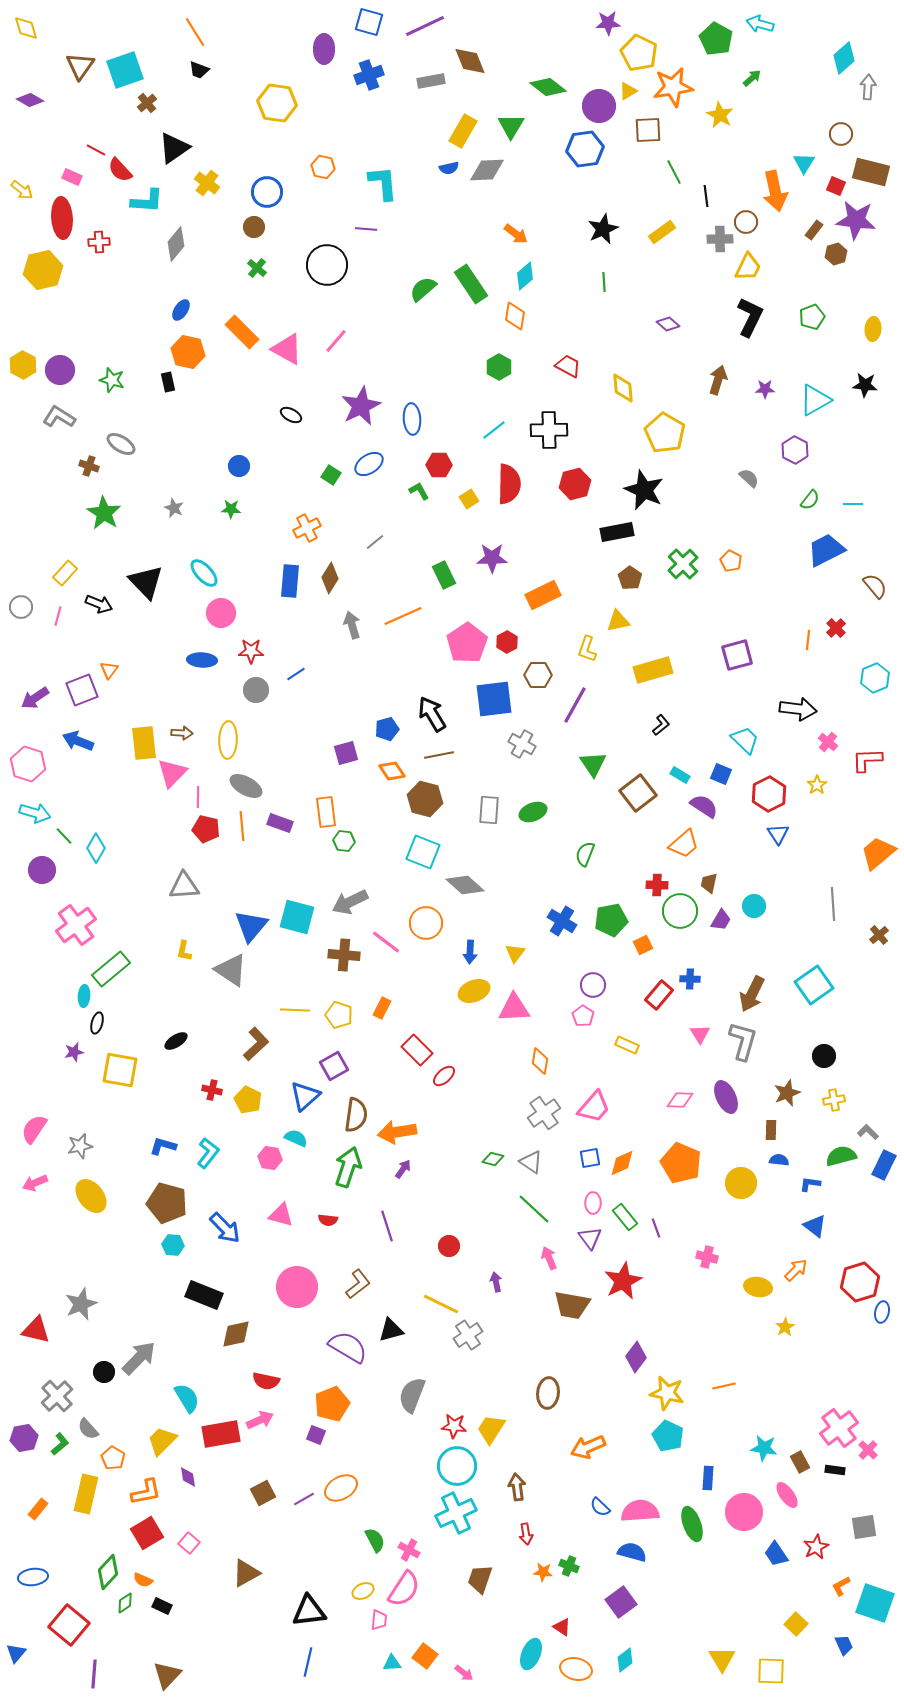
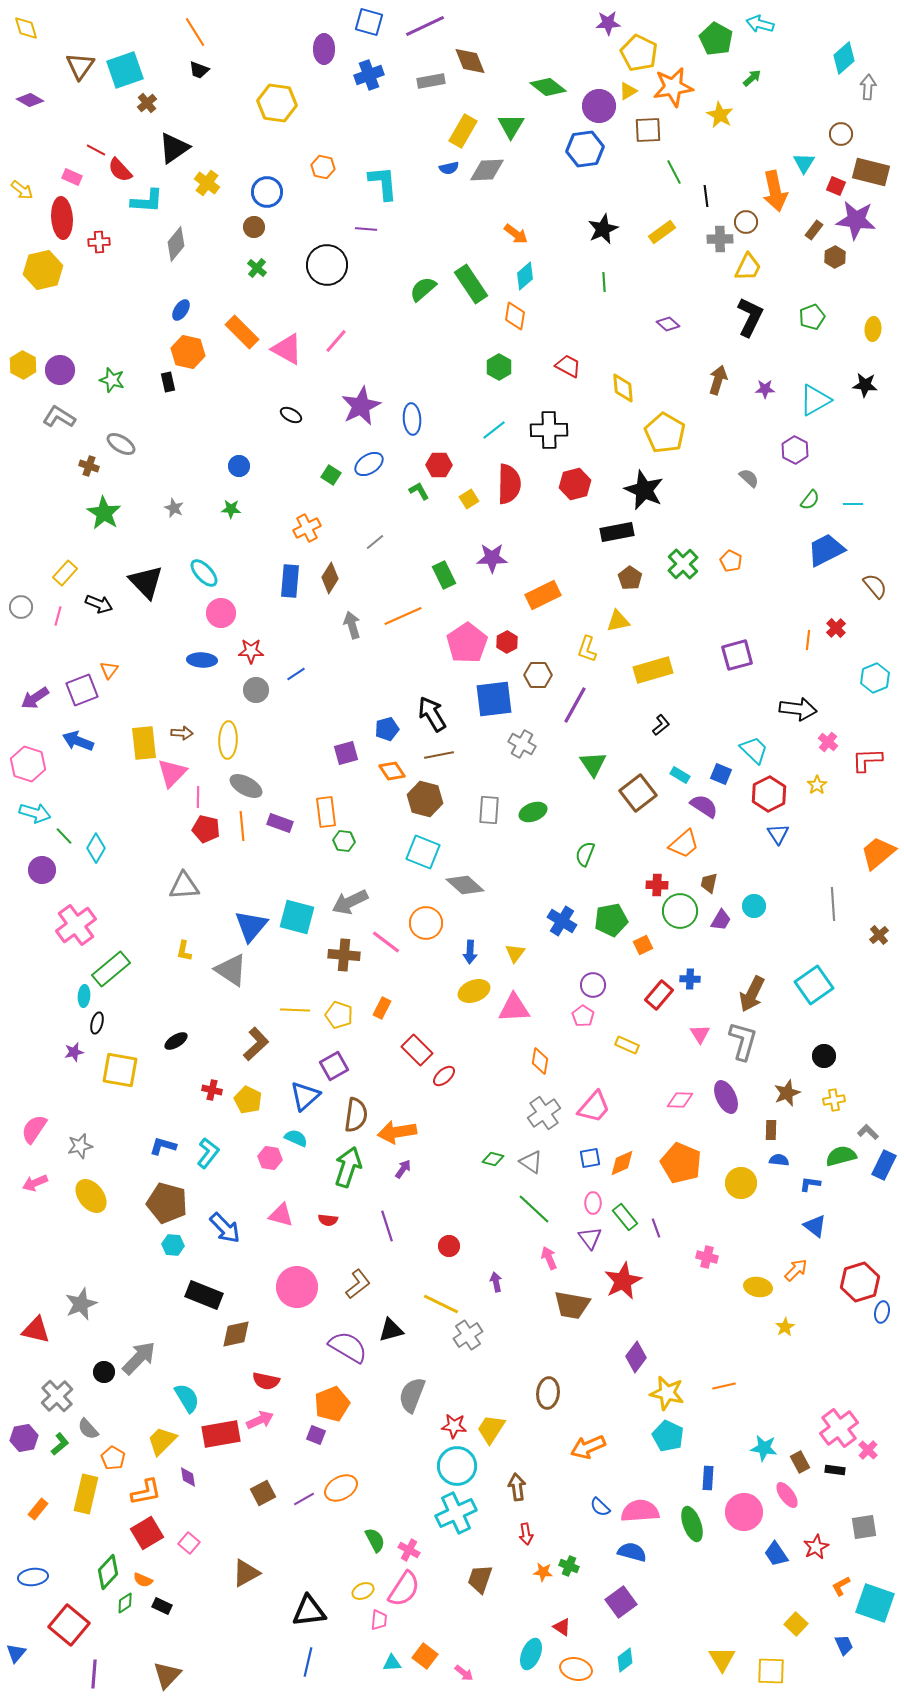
brown hexagon at (836, 254): moved 1 px left, 3 px down; rotated 10 degrees counterclockwise
cyan trapezoid at (745, 740): moved 9 px right, 10 px down
